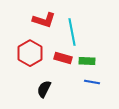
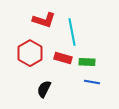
green rectangle: moved 1 px down
